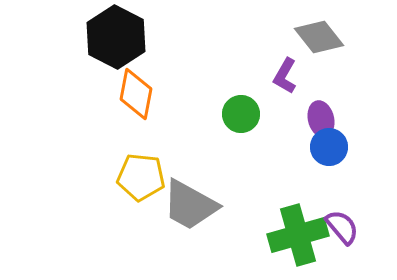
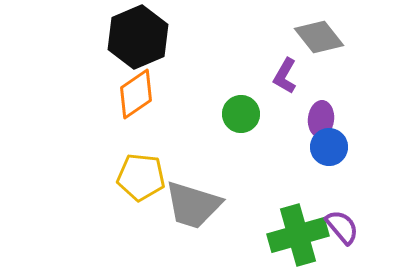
black hexagon: moved 22 px right; rotated 10 degrees clockwise
orange diamond: rotated 45 degrees clockwise
purple ellipse: rotated 20 degrees clockwise
gray trapezoid: moved 3 px right; rotated 12 degrees counterclockwise
